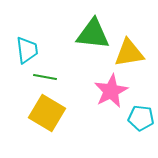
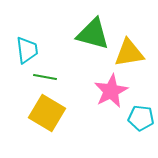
green triangle: rotated 9 degrees clockwise
